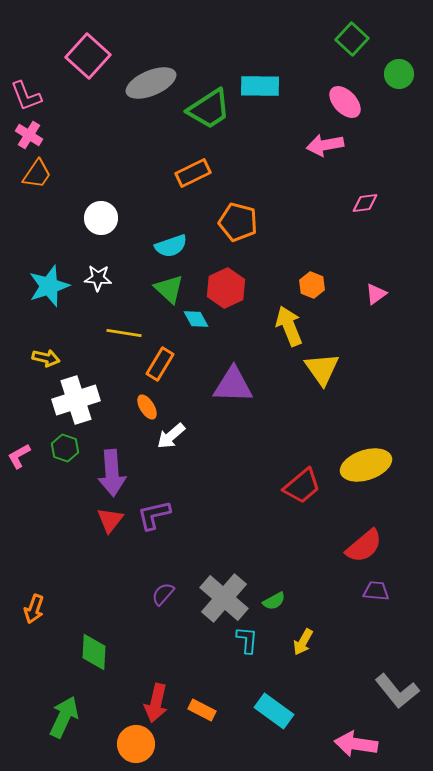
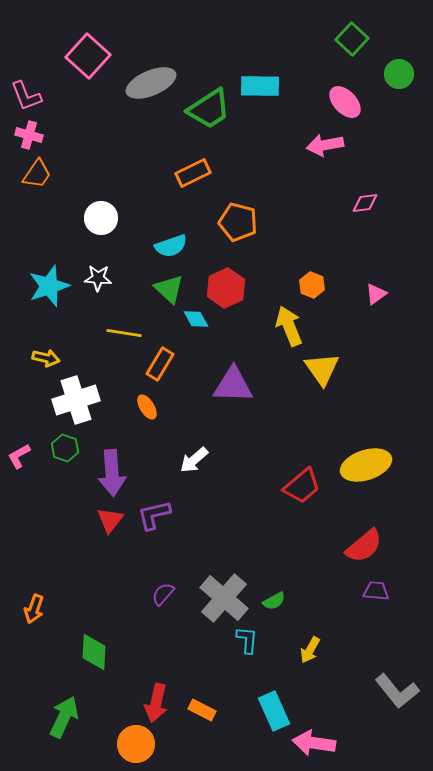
pink cross at (29, 135): rotated 16 degrees counterclockwise
white arrow at (171, 436): moved 23 px right, 24 px down
yellow arrow at (303, 642): moved 7 px right, 8 px down
cyan rectangle at (274, 711): rotated 30 degrees clockwise
pink arrow at (356, 744): moved 42 px left, 1 px up
